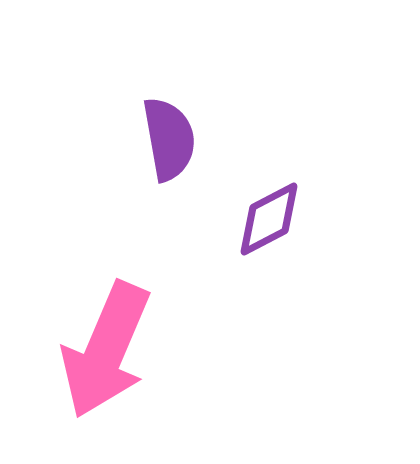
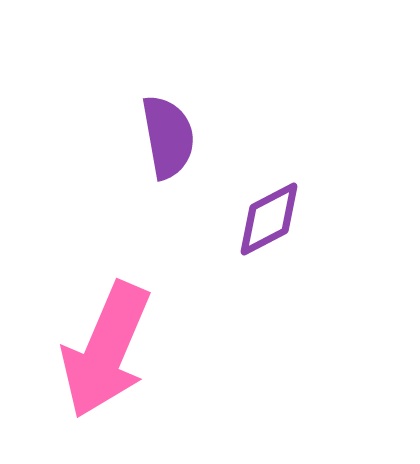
purple semicircle: moved 1 px left, 2 px up
